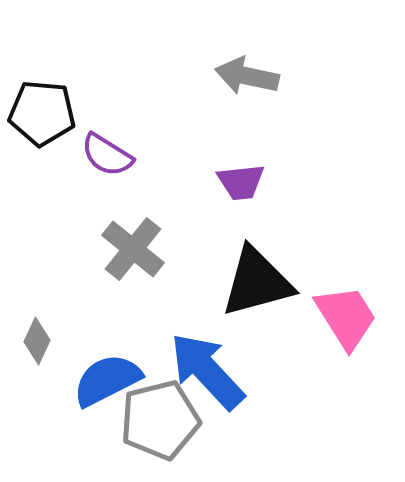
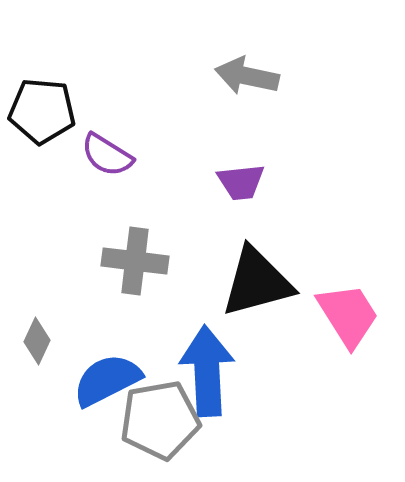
black pentagon: moved 2 px up
gray cross: moved 2 px right, 12 px down; rotated 32 degrees counterclockwise
pink trapezoid: moved 2 px right, 2 px up
blue arrow: rotated 40 degrees clockwise
gray pentagon: rotated 4 degrees clockwise
